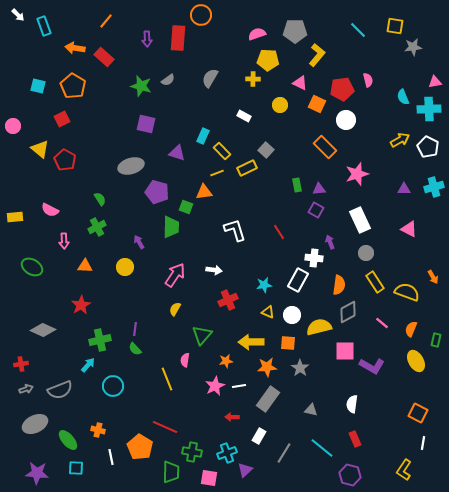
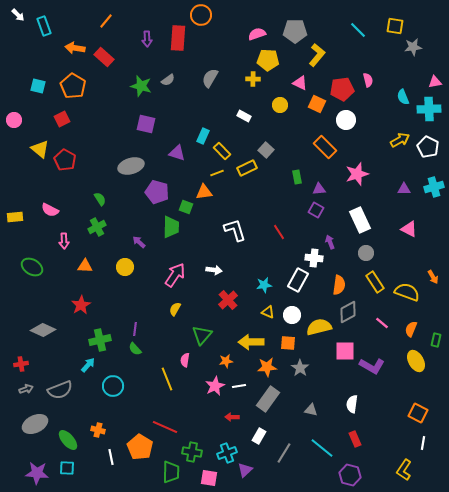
pink circle at (13, 126): moved 1 px right, 6 px up
green rectangle at (297, 185): moved 8 px up
purple arrow at (139, 242): rotated 16 degrees counterclockwise
red cross at (228, 300): rotated 18 degrees counterclockwise
cyan square at (76, 468): moved 9 px left
